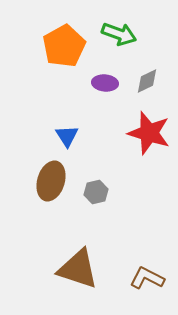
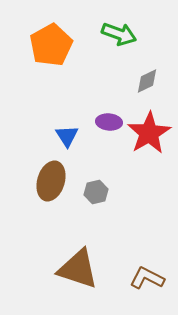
orange pentagon: moved 13 px left, 1 px up
purple ellipse: moved 4 px right, 39 px down
red star: rotated 24 degrees clockwise
